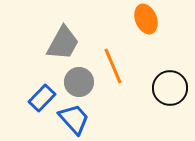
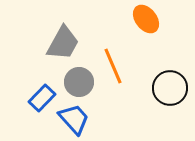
orange ellipse: rotated 16 degrees counterclockwise
